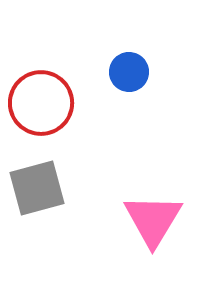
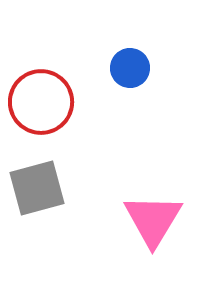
blue circle: moved 1 px right, 4 px up
red circle: moved 1 px up
